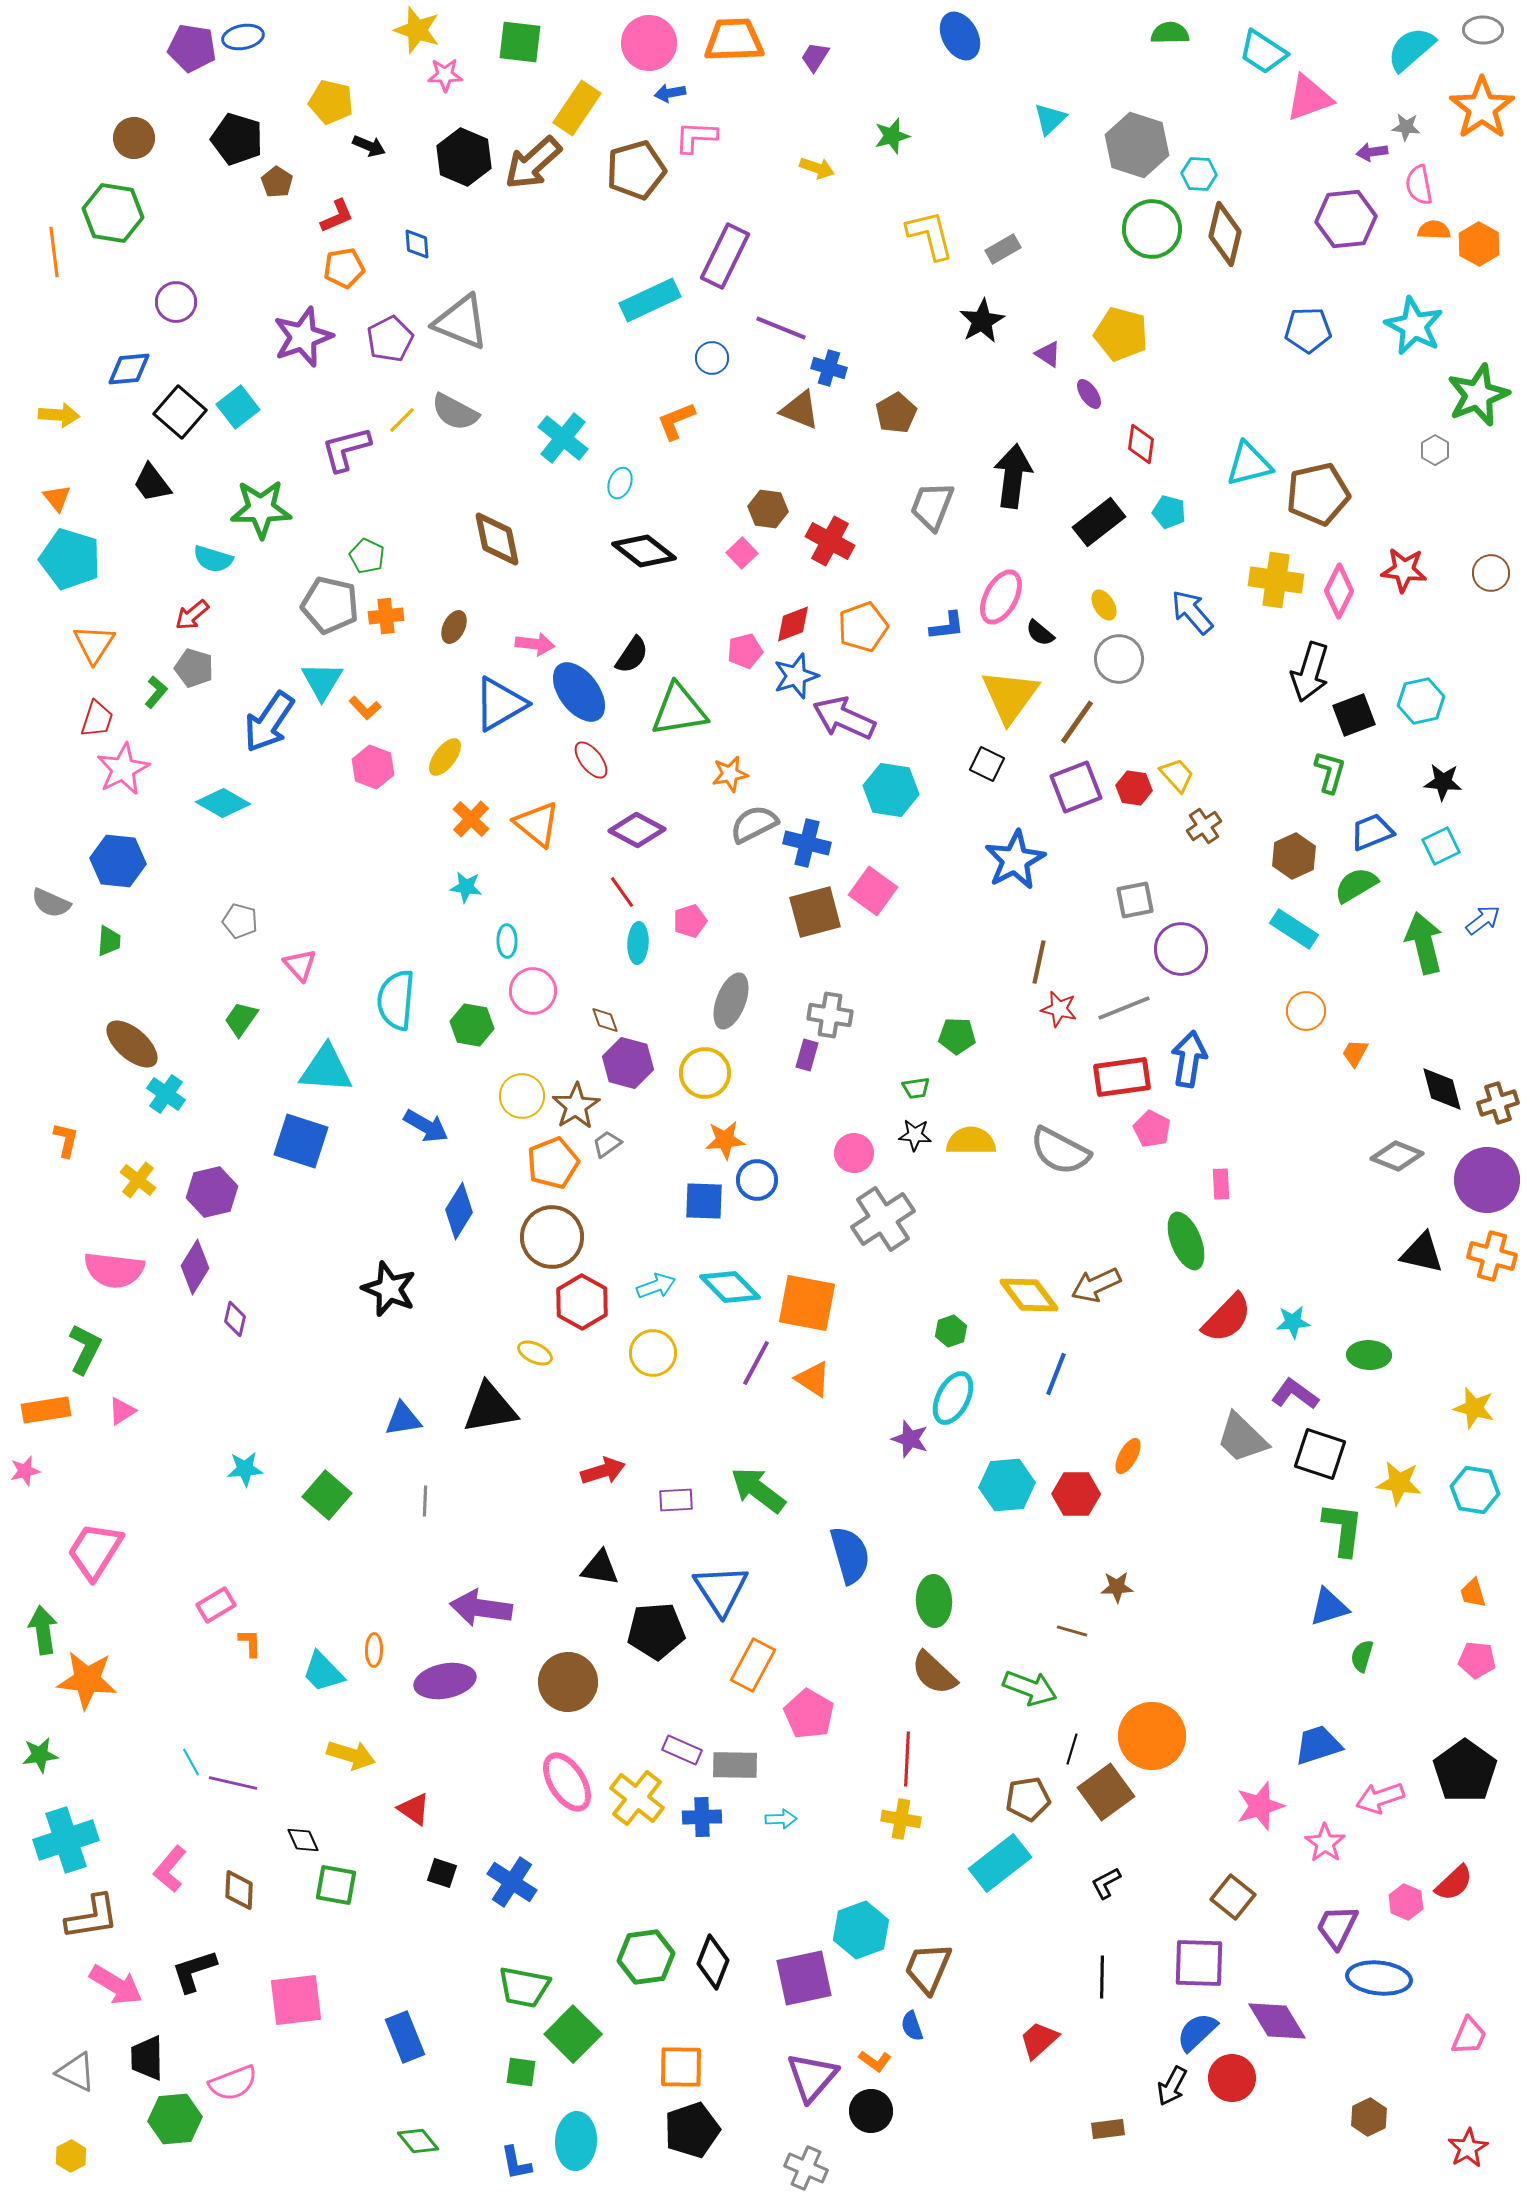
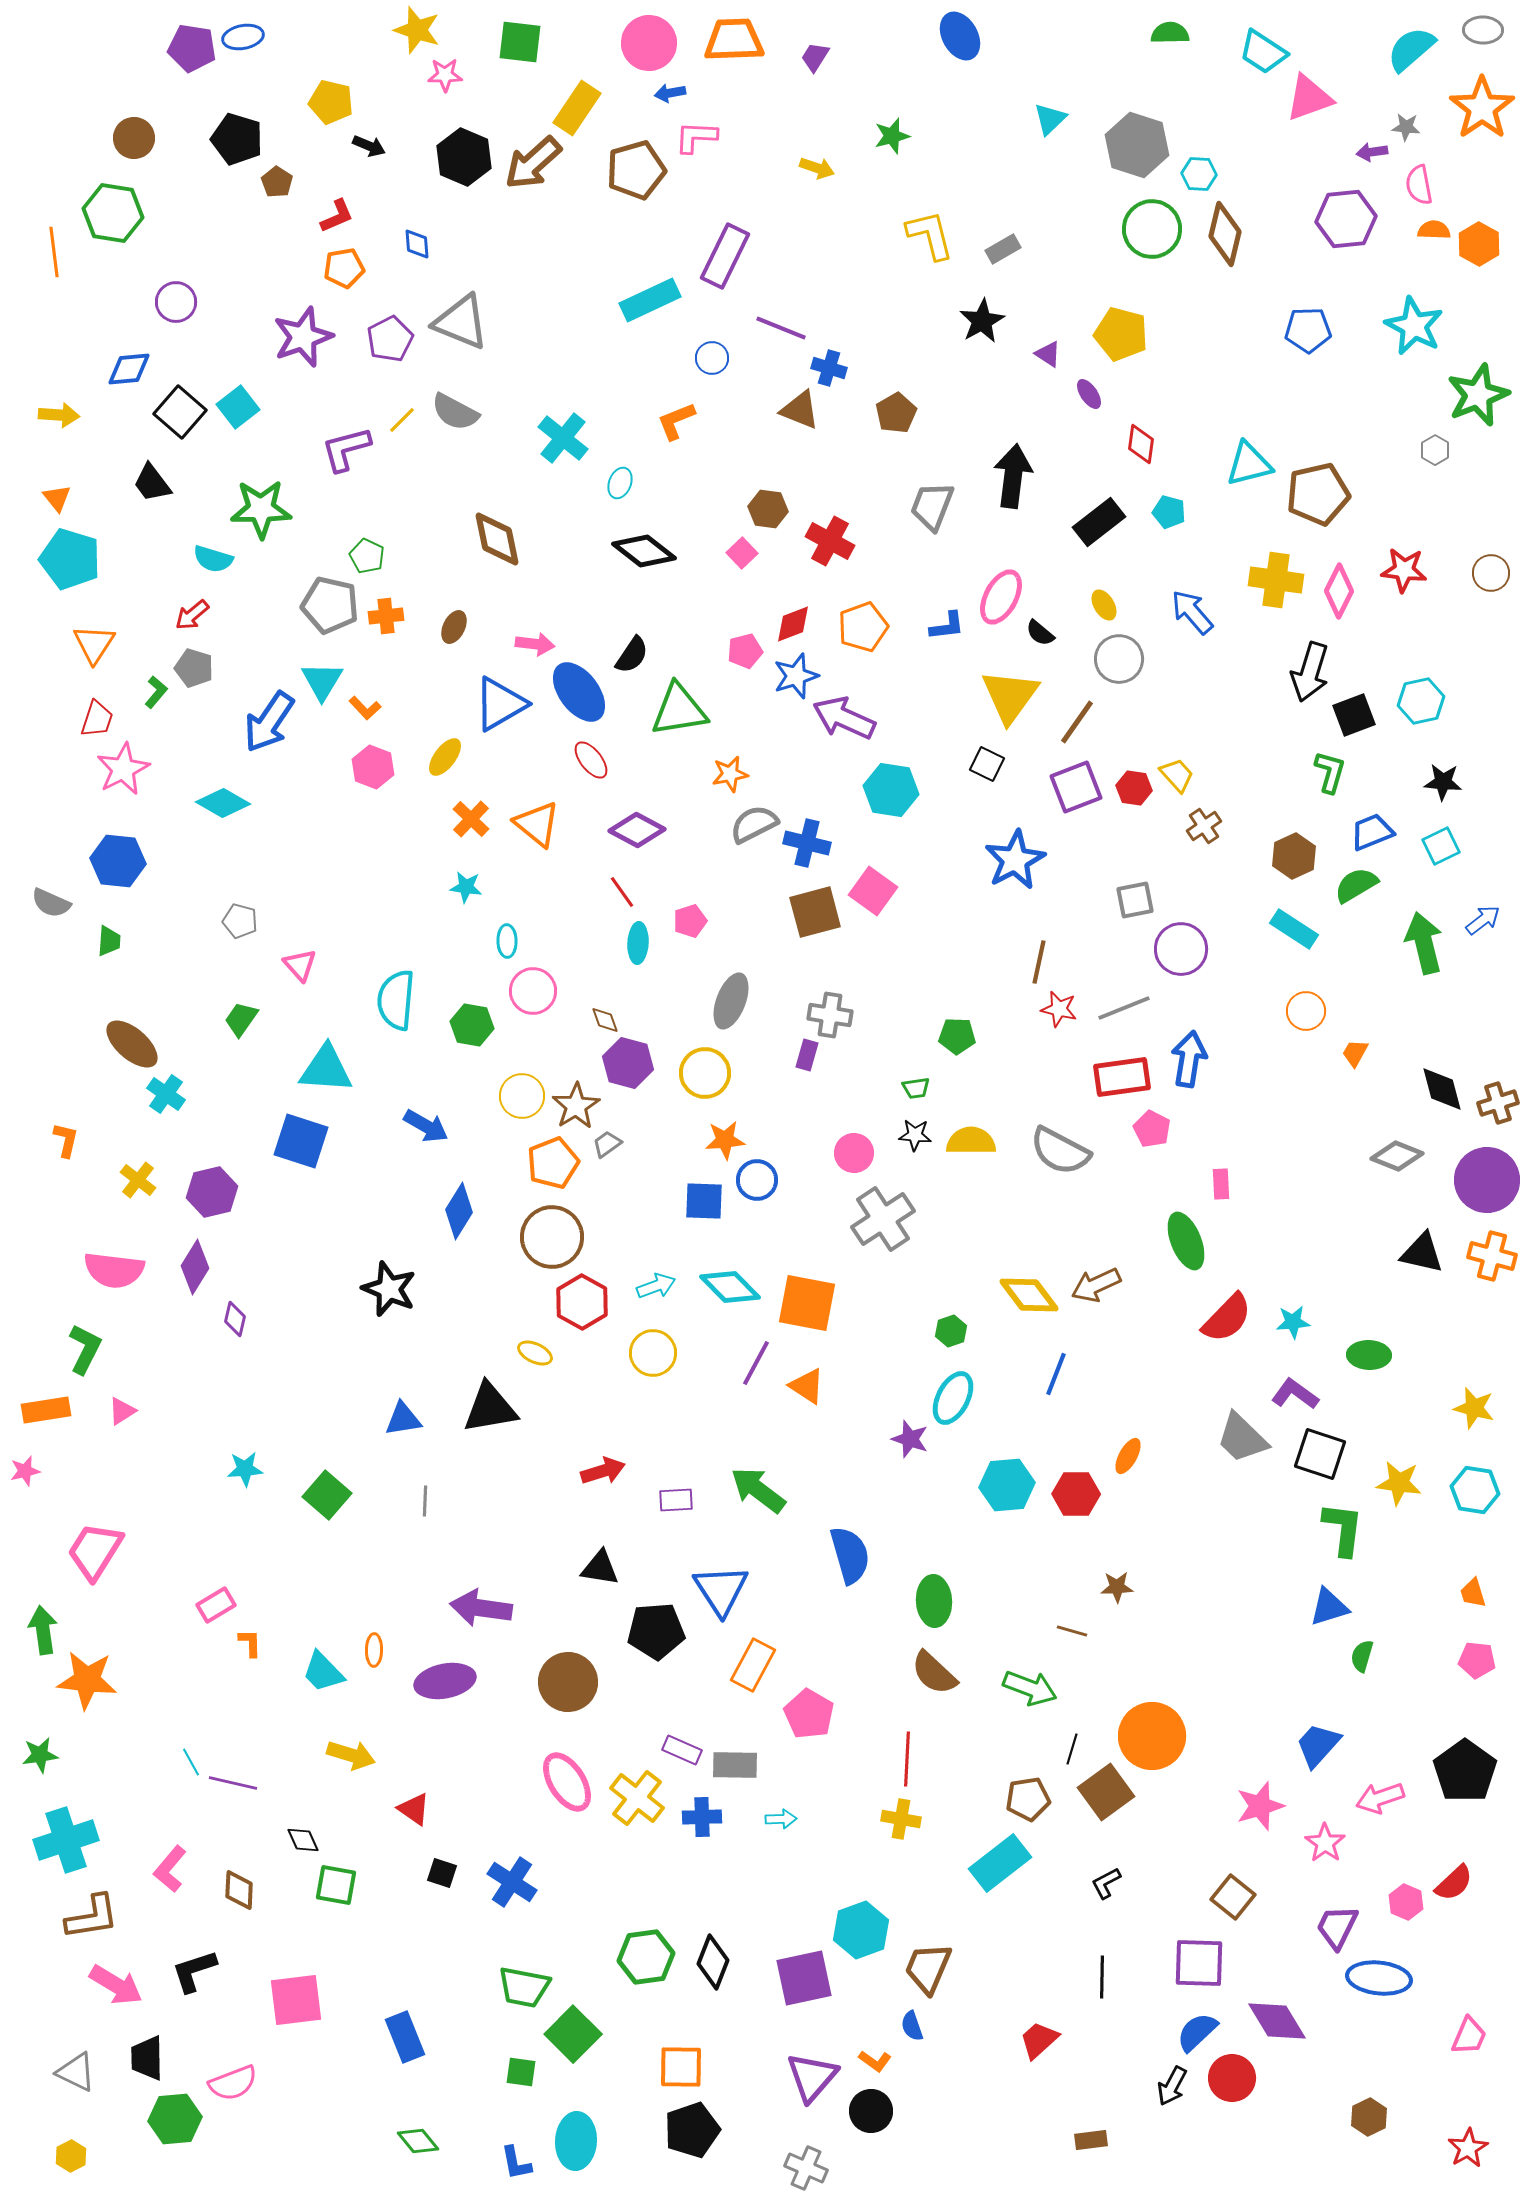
orange triangle at (813, 1379): moved 6 px left, 7 px down
blue trapezoid at (1318, 1745): rotated 30 degrees counterclockwise
brown rectangle at (1108, 2129): moved 17 px left, 11 px down
